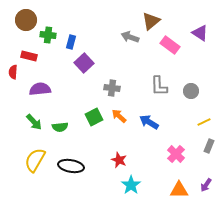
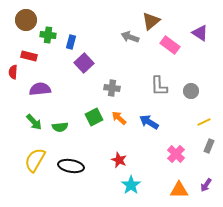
orange arrow: moved 2 px down
